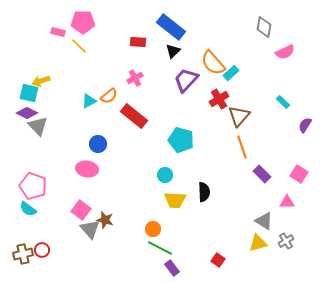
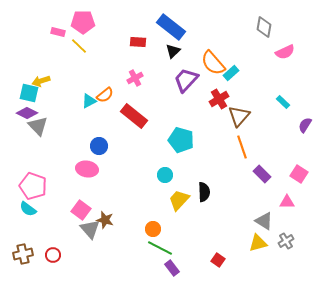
orange semicircle at (109, 96): moved 4 px left, 1 px up
blue circle at (98, 144): moved 1 px right, 2 px down
yellow trapezoid at (175, 200): moved 4 px right; rotated 130 degrees clockwise
red circle at (42, 250): moved 11 px right, 5 px down
